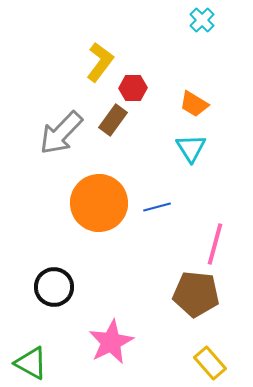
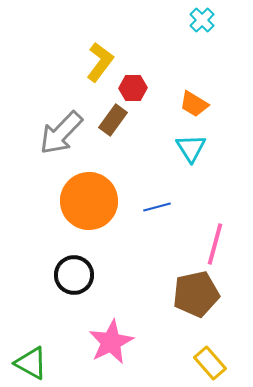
orange circle: moved 10 px left, 2 px up
black circle: moved 20 px right, 12 px up
brown pentagon: rotated 18 degrees counterclockwise
